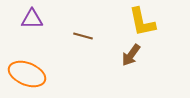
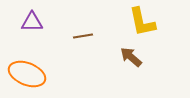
purple triangle: moved 3 px down
brown line: rotated 24 degrees counterclockwise
brown arrow: moved 2 px down; rotated 95 degrees clockwise
